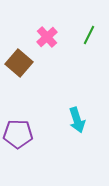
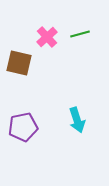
green line: moved 9 px left, 1 px up; rotated 48 degrees clockwise
brown square: rotated 28 degrees counterclockwise
purple pentagon: moved 5 px right, 7 px up; rotated 12 degrees counterclockwise
